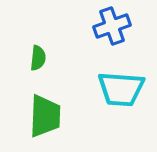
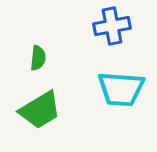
blue cross: rotated 9 degrees clockwise
green trapezoid: moved 5 px left, 6 px up; rotated 57 degrees clockwise
